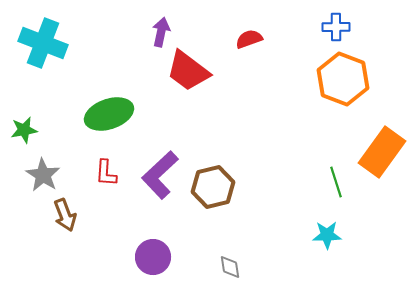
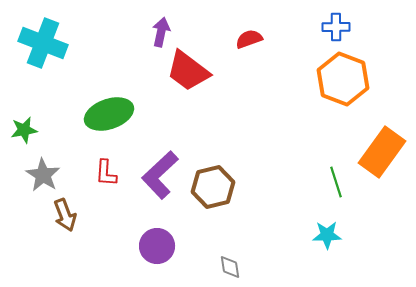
purple circle: moved 4 px right, 11 px up
